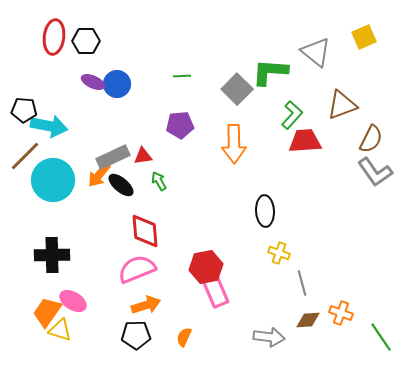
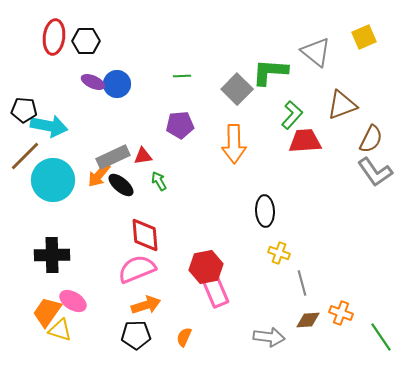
red diamond at (145, 231): moved 4 px down
